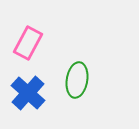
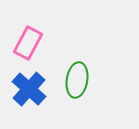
blue cross: moved 1 px right, 4 px up
